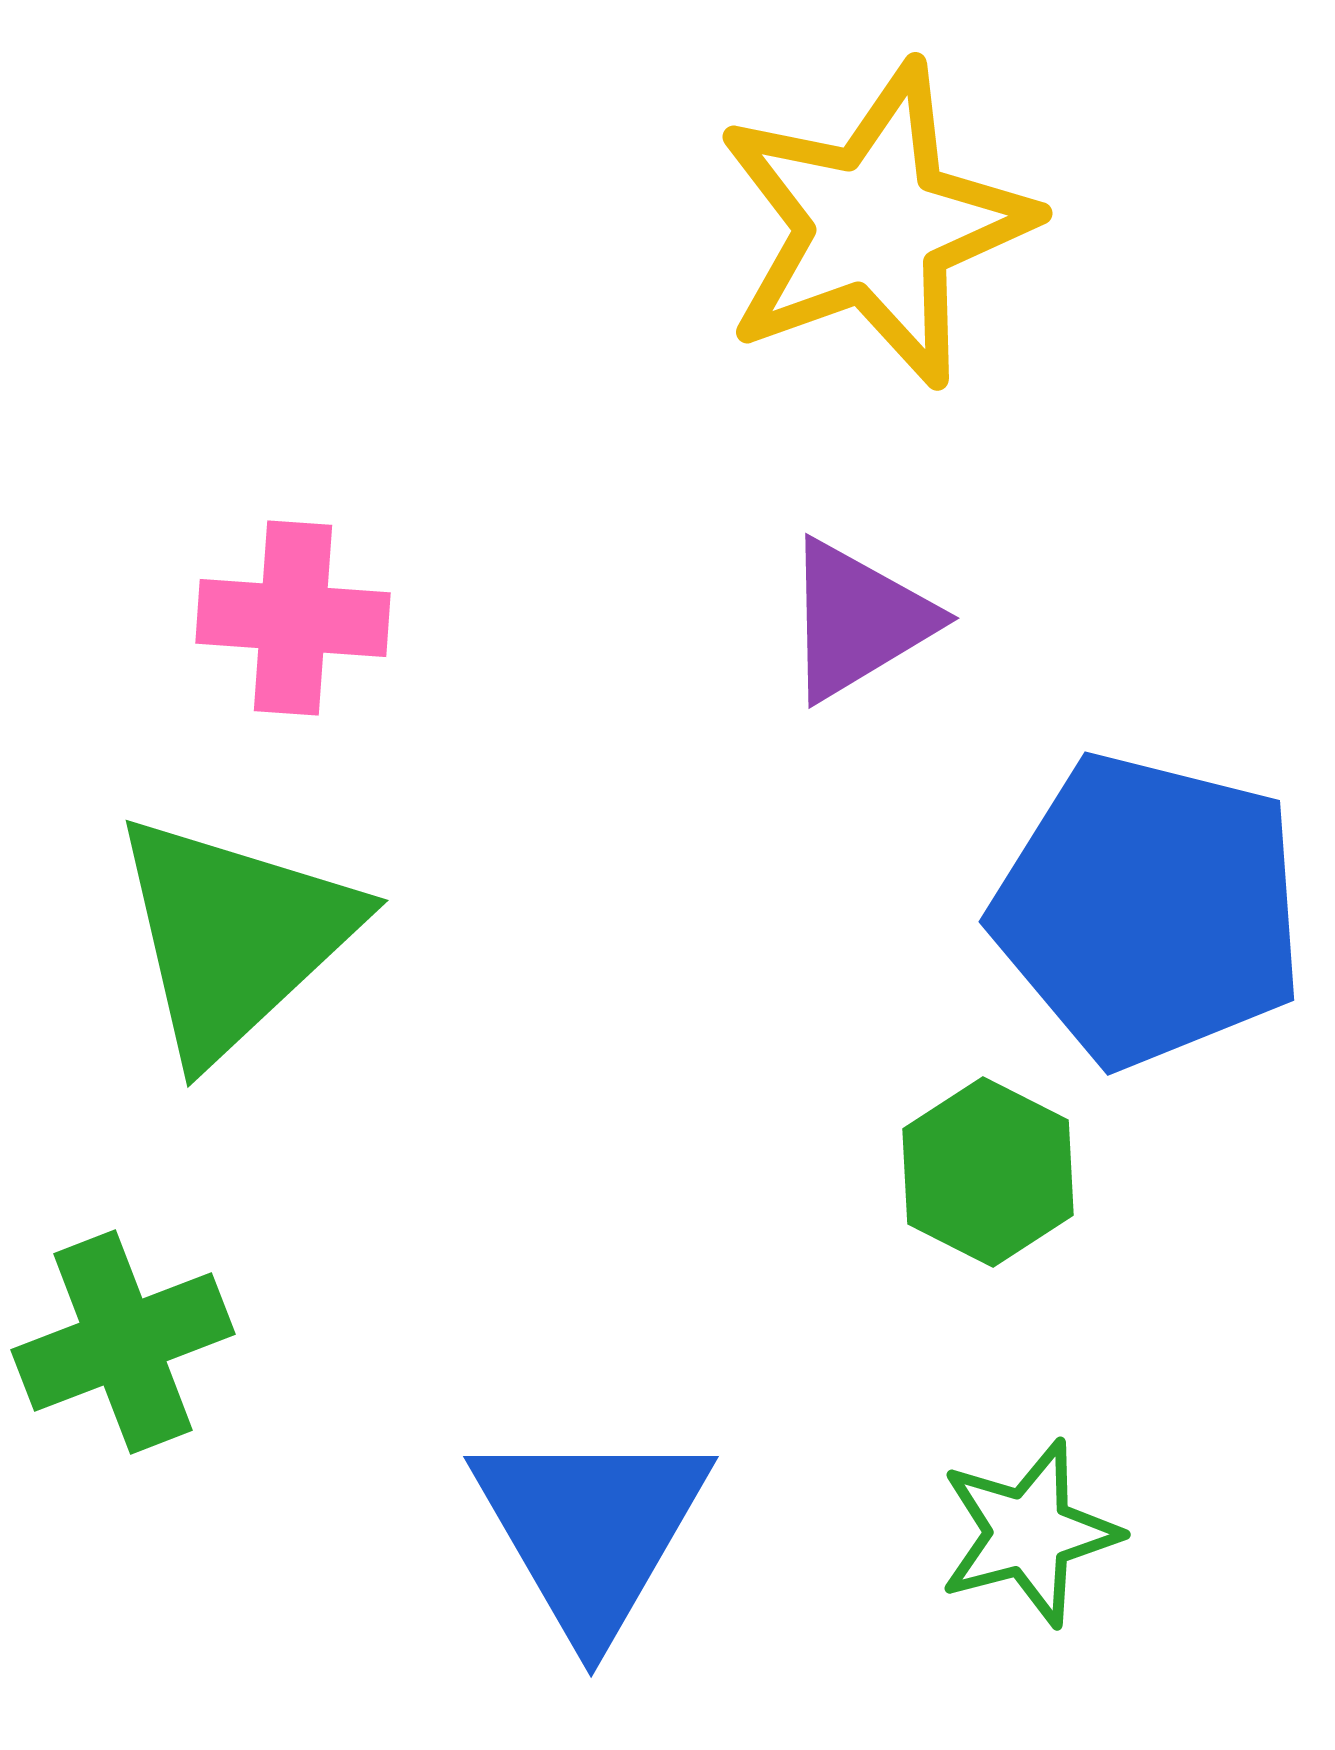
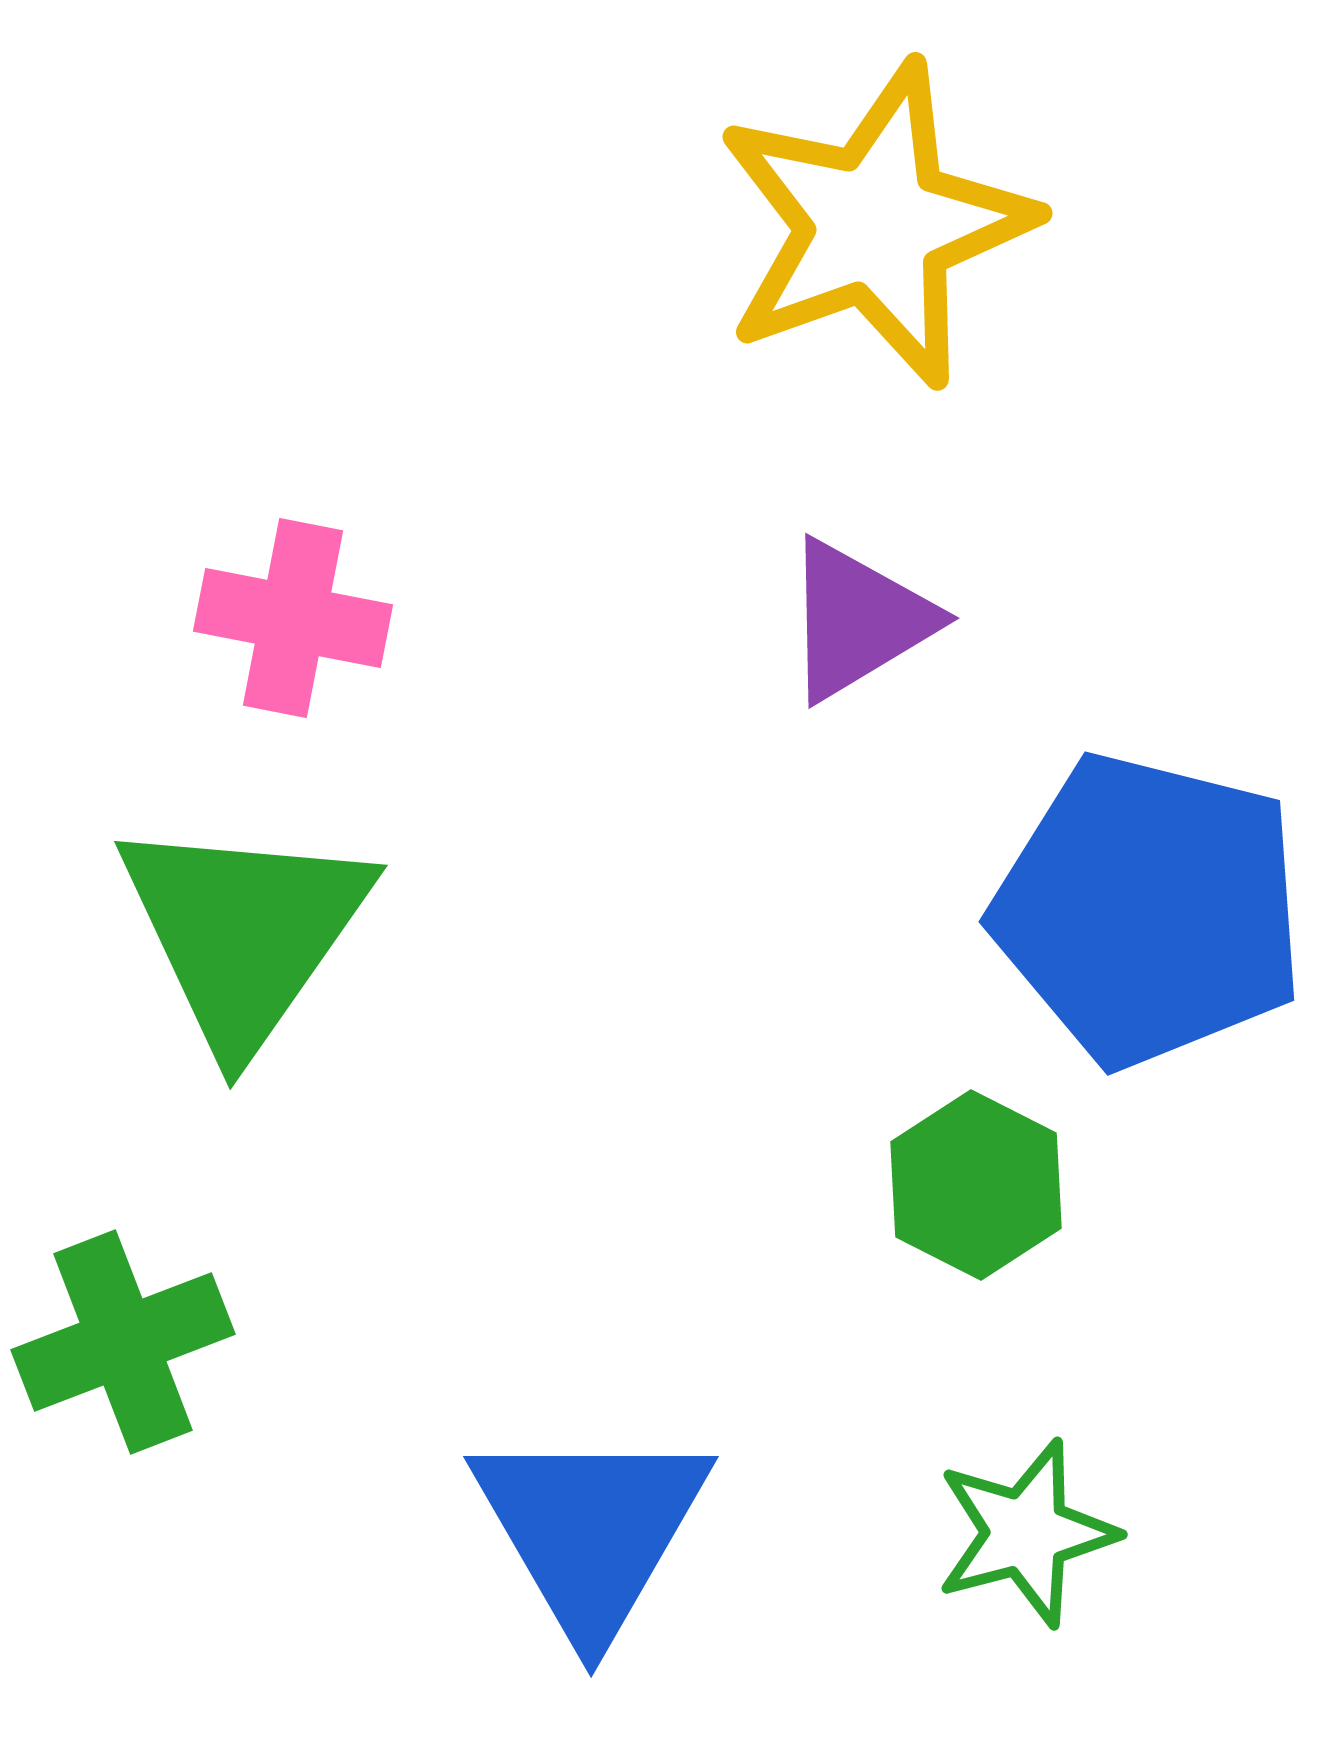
pink cross: rotated 7 degrees clockwise
green triangle: moved 10 px right, 4 px up; rotated 12 degrees counterclockwise
green hexagon: moved 12 px left, 13 px down
green star: moved 3 px left
